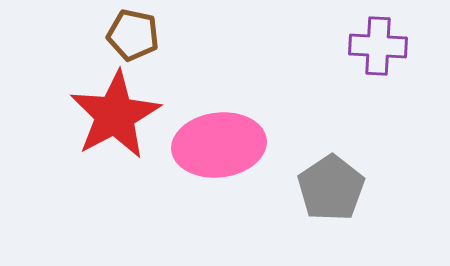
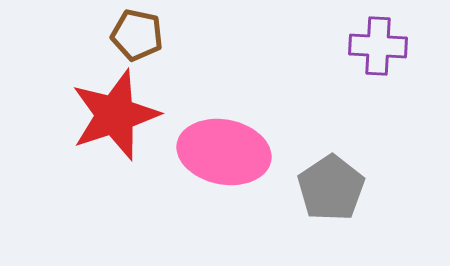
brown pentagon: moved 4 px right
red star: rotated 10 degrees clockwise
pink ellipse: moved 5 px right, 7 px down; rotated 18 degrees clockwise
